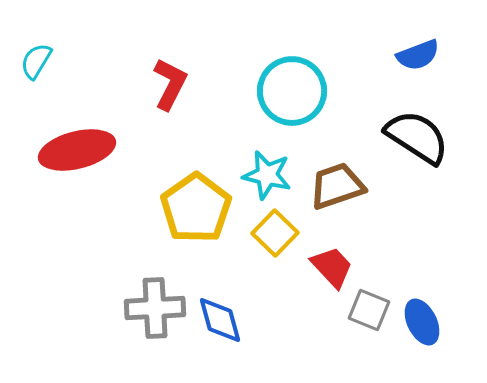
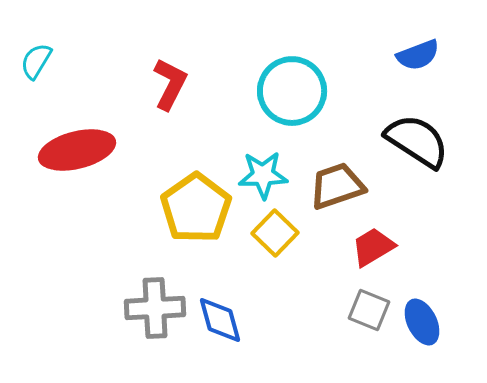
black semicircle: moved 4 px down
cyan star: moved 4 px left; rotated 15 degrees counterclockwise
red trapezoid: moved 41 px right, 20 px up; rotated 78 degrees counterclockwise
